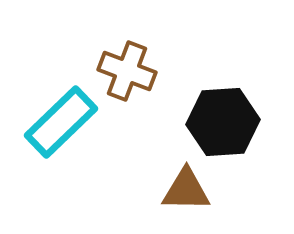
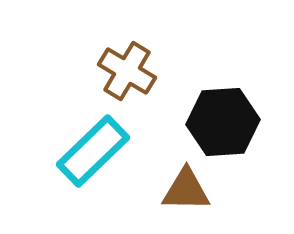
brown cross: rotated 10 degrees clockwise
cyan rectangle: moved 32 px right, 29 px down
